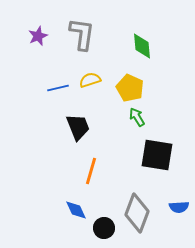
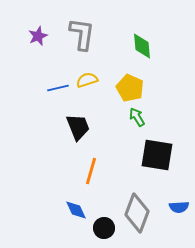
yellow semicircle: moved 3 px left
